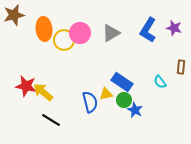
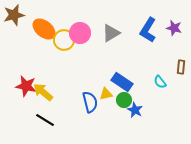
orange ellipse: rotated 45 degrees counterclockwise
black line: moved 6 px left
